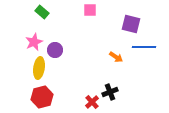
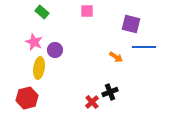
pink square: moved 3 px left, 1 px down
pink star: rotated 24 degrees counterclockwise
red hexagon: moved 15 px left, 1 px down
